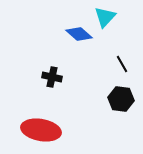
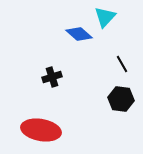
black cross: rotated 30 degrees counterclockwise
